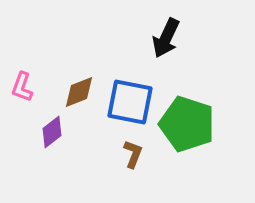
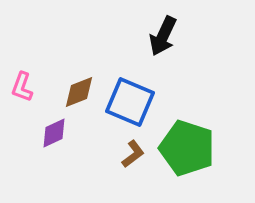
black arrow: moved 3 px left, 2 px up
blue square: rotated 12 degrees clockwise
green pentagon: moved 24 px down
purple diamond: moved 2 px right, 1 px down; rotated 12 degrees clockwise
brown L-shape: rotated 32 degrees clockwise
